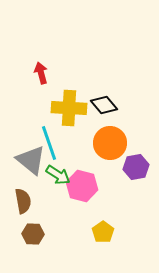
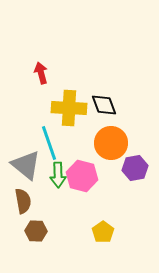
black diamond: rotated 20 degrees clockwise
orange circle: moved 1 px right
gray triangle: moved 5 px left, 5 px down
purple hexagon: moved 1 px left, 1 px down
green arrow: rotated 55 degrees clockwise
pink hexagon: moved 10 px up
brown hexagon: moved 3 px right, 3 px up
